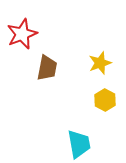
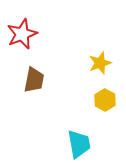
brown trapezoid: moved 13 px left, 12 px down
